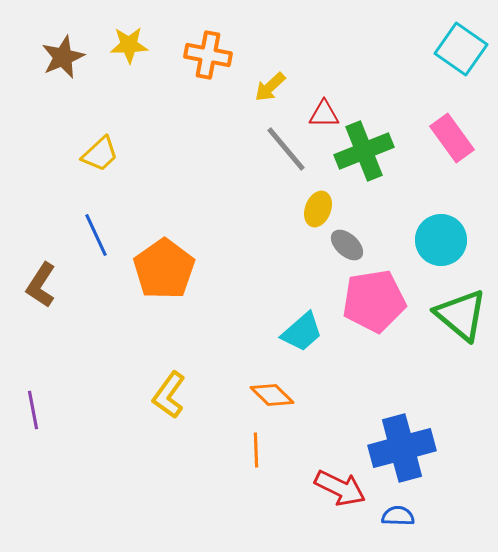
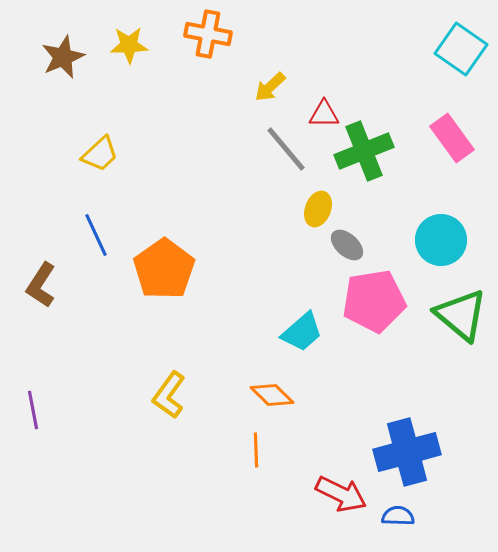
orange cross: moved 21 px up
blue cross: moved 5 px right, 4 px down
red arrow: moved 1 px right, 6 px down
